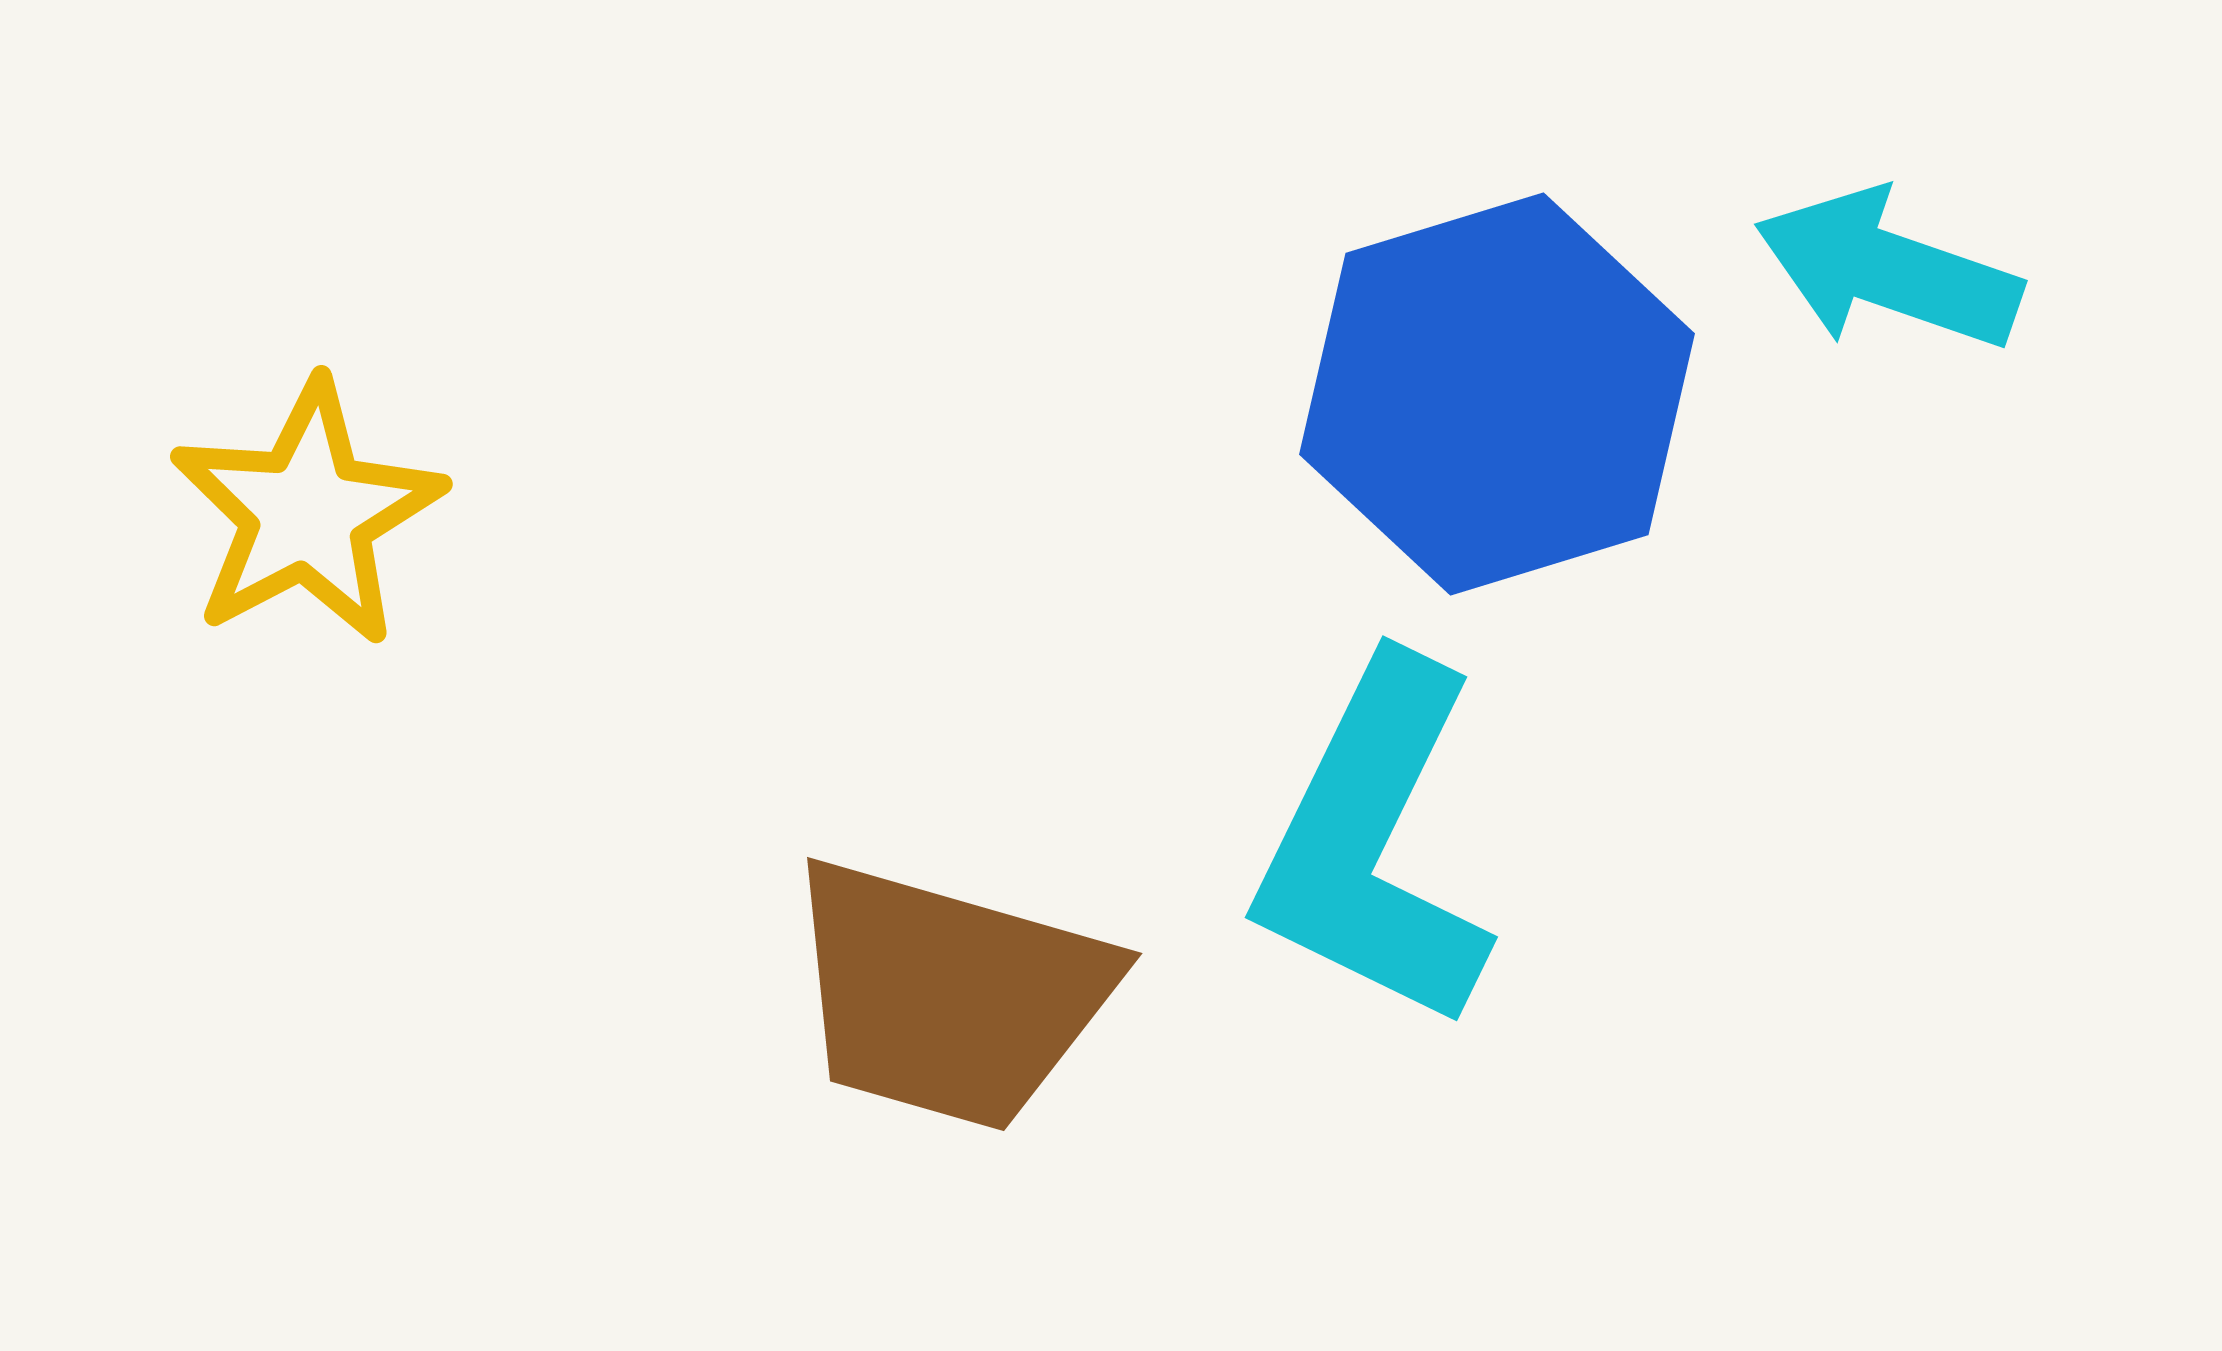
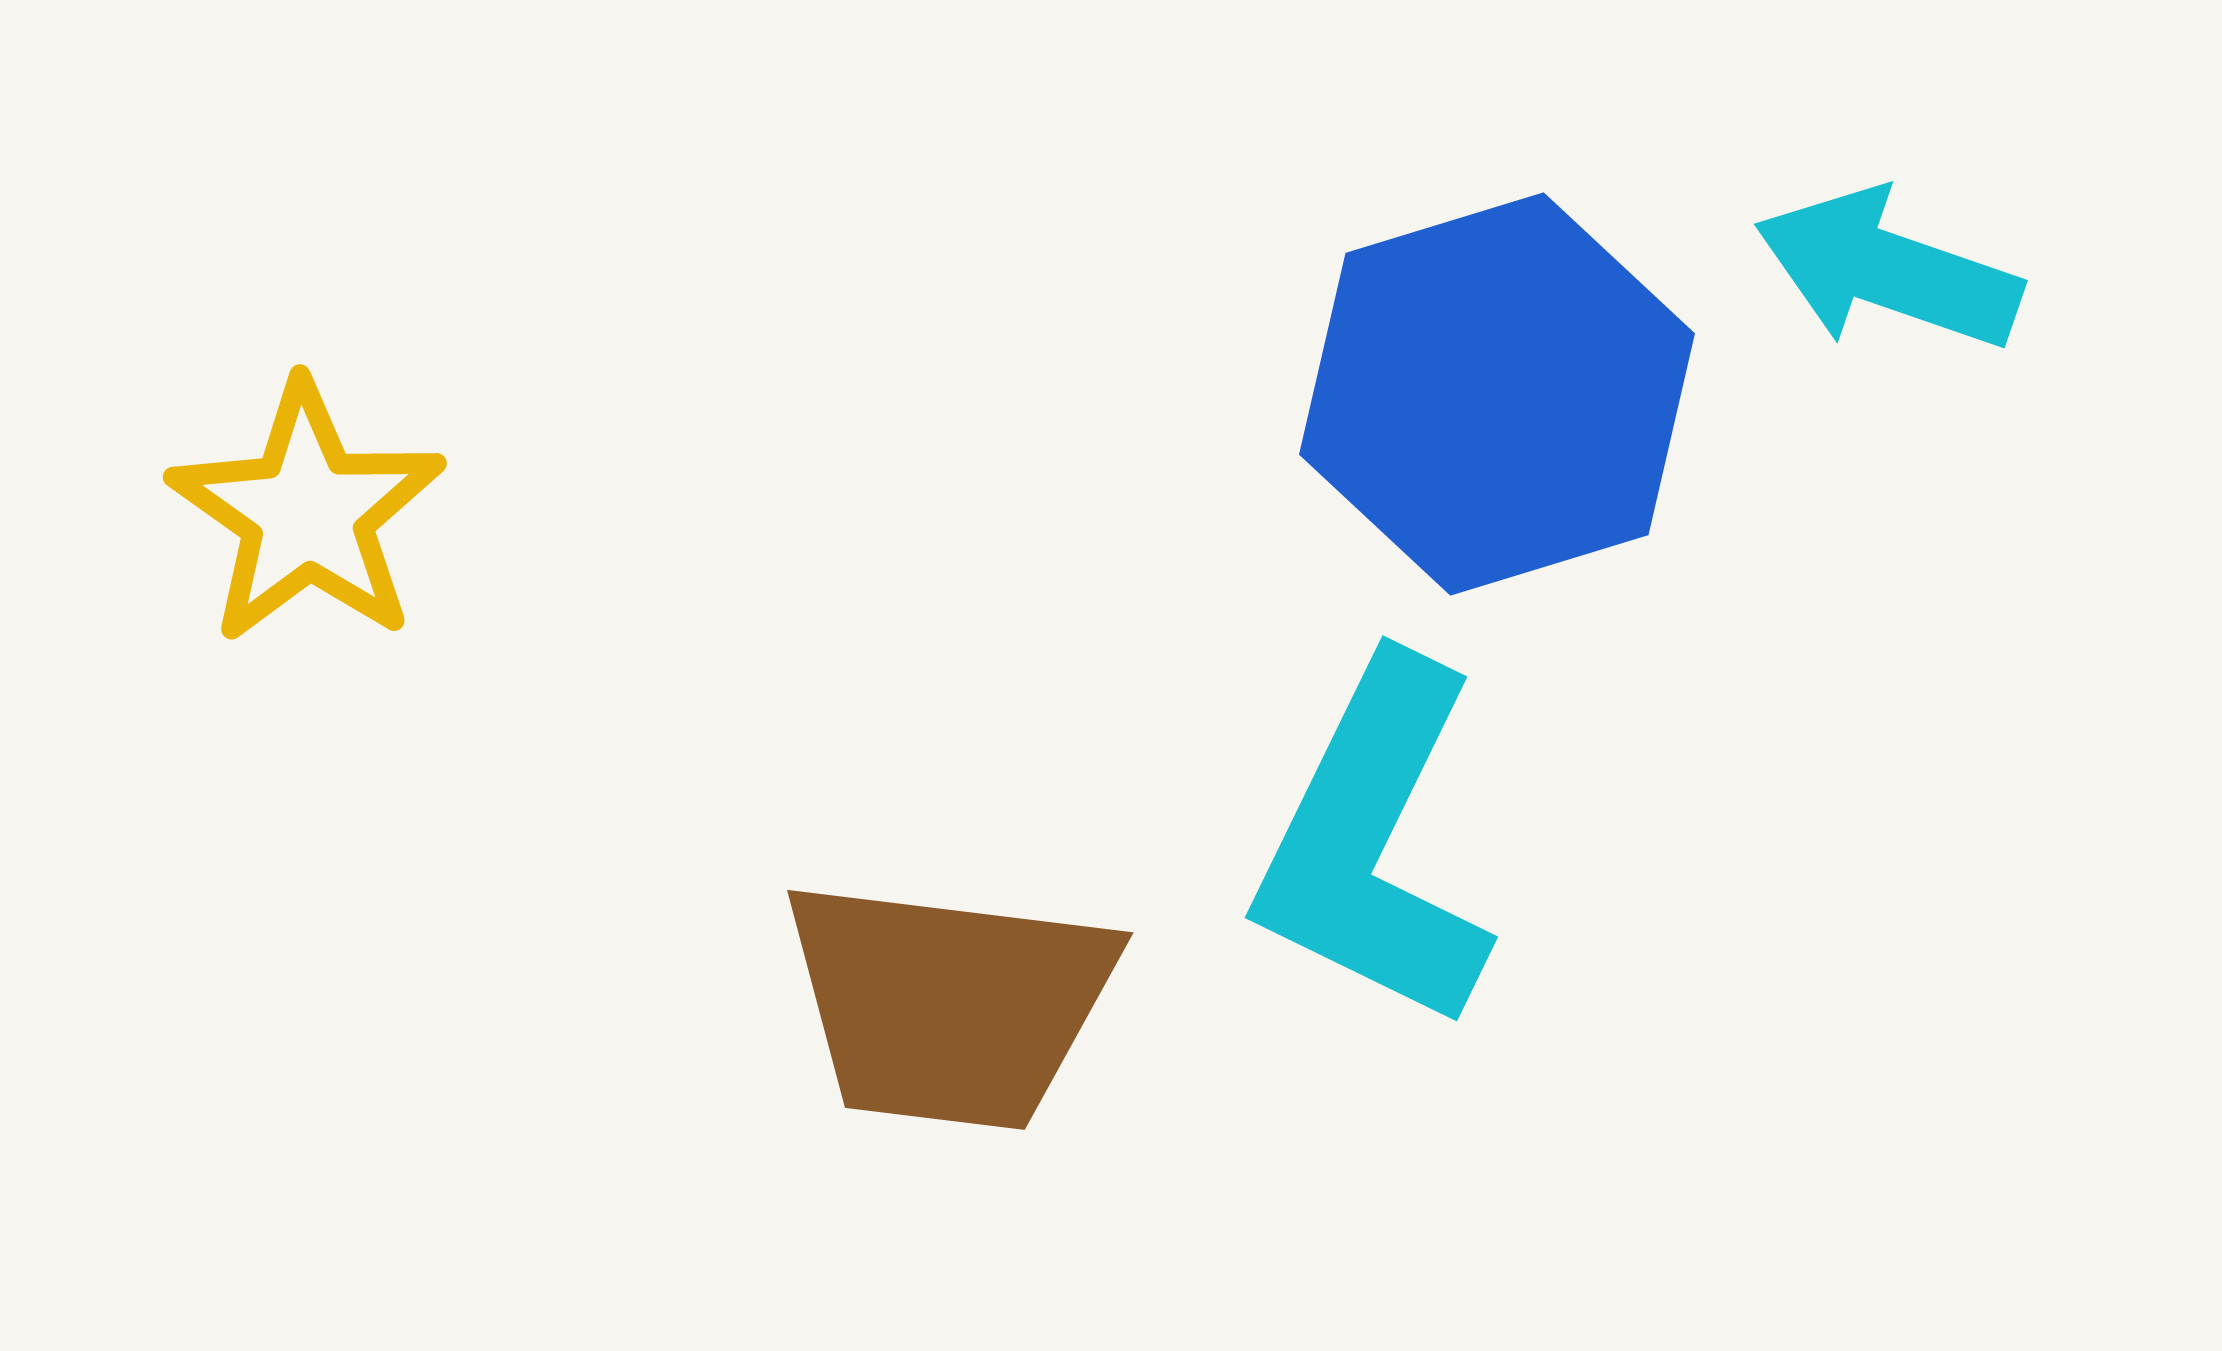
yellow star: rotated 9 degrees counterclockwise
brown trapezoid: moved 9 px down; rotated 9 degrees counterclockwise
